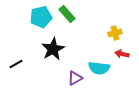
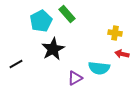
cyan pentagon: moved 4 px down; rotated 15 degrees counterclockwise
yellow cross: rotated 24 degrees clockwise
